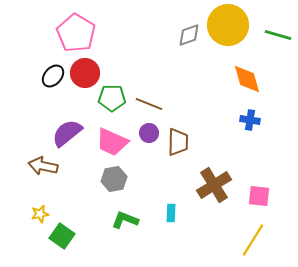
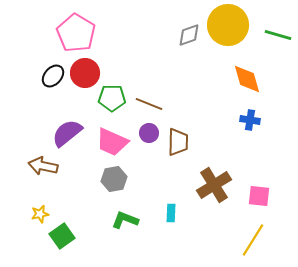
green square: rotated 20 degrees clockwise
